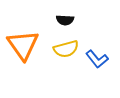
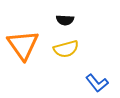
blue L-shape: moved 24 px down
